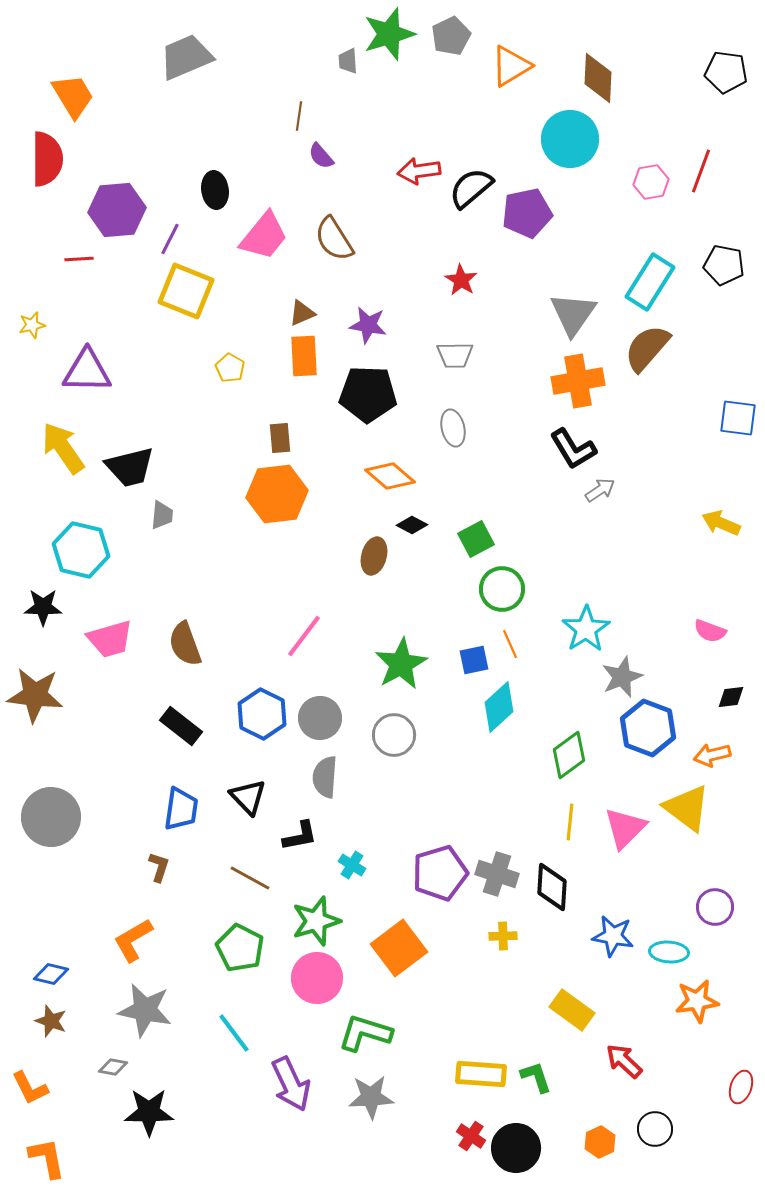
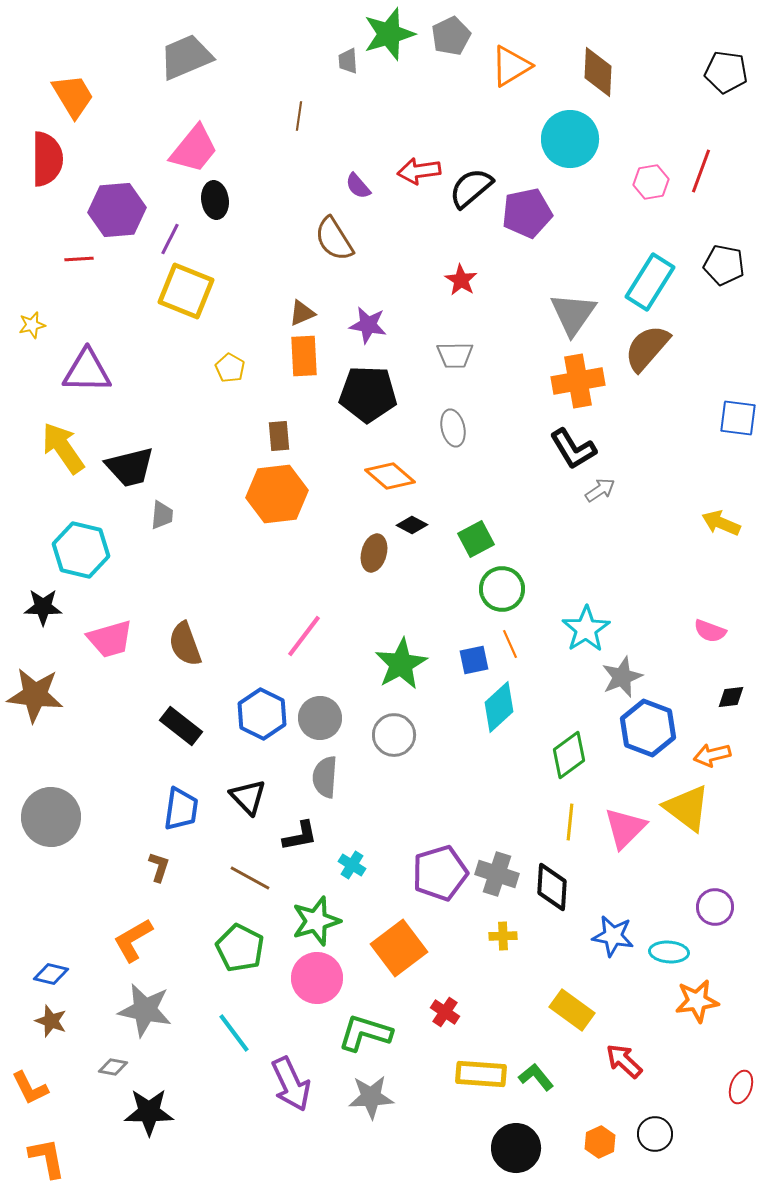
brown diamond at (598, 78): moved 6 px up
purple semicircle at (321, 156): moved 37 px right, 30 px down
black ellipse at (215, 190): moved 10 px down
pink trapezoid at (264, 236): moved 70 px left, 87 px up
brown rectangle at (280, 438): moved 1 px left, 2 px up
brown ellipse at (374, 556): moved 3 px up
green L-shape at (536, 1077): rotated 21 degrees counterclockwise
black circle at (655, 1129): moved 5 px down
red cross at (471, 1136): moved 26 px left, 124 px up
